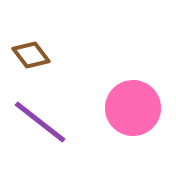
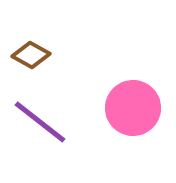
brown diamond: rotated 24 degrees counterclockwise
